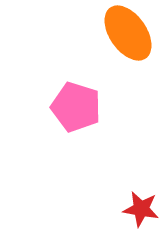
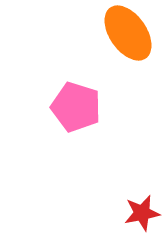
red star: moved 1 px right, 4 px down; rotated 21 degrees counterclockwise
